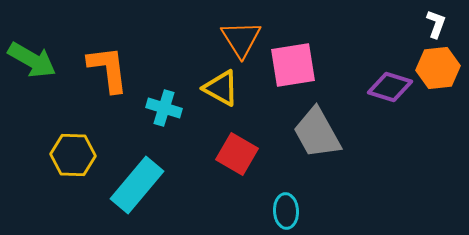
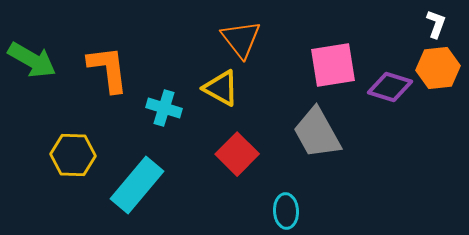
orange triangle: rotated 6 degrees counterclockwise
pink square: moved 40 px right
red square: rotated 15 degrees clockwise
